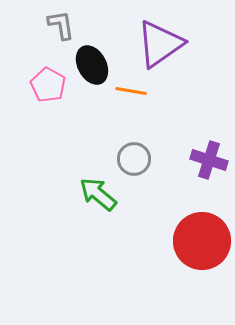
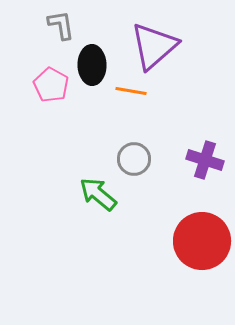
purple triangle: moved 6 px left, 2 px down; rotated 6 degrees counterclockwise
black ellipse: rotated 27 degrees clockwise
pink pentagon: moved 3 px right
purple cross: moved 4 px left
